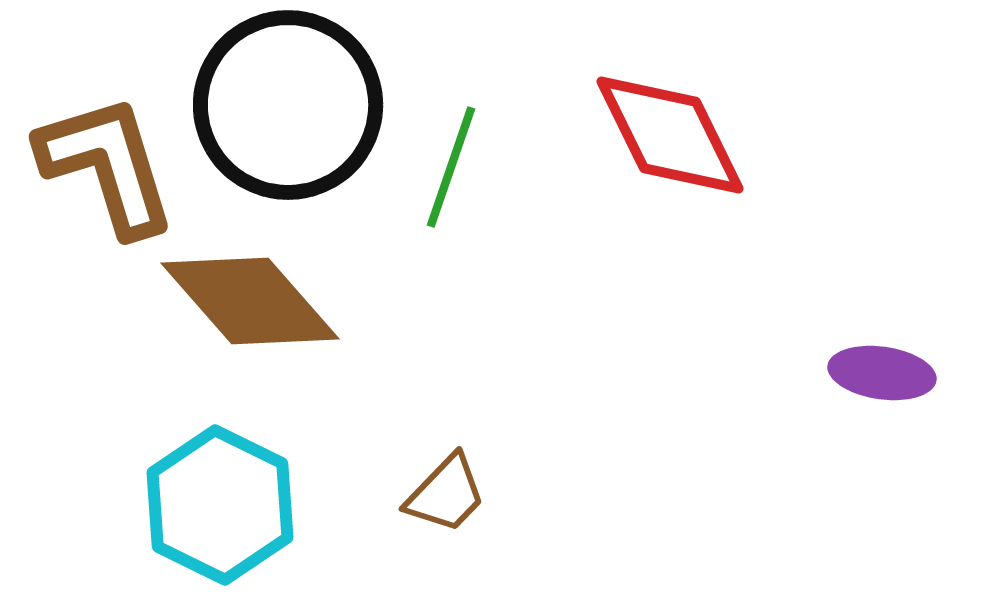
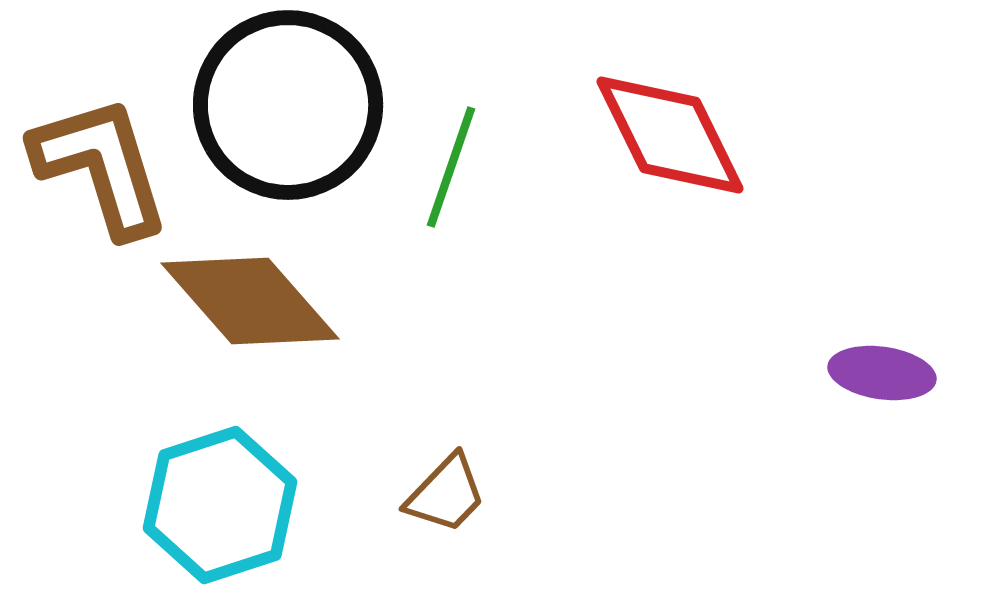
brown L-shape: moved 6 px left, 1 px down
cyan hexagon: rotated 16 degrees clockwise
